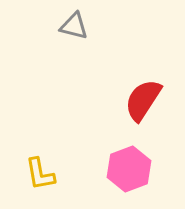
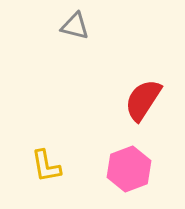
gray triangle: moved 1 px right
yellow L-shape: moved 6 px right, 8 px up
